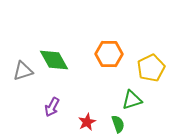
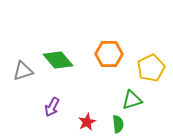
green diamond: moved 4 px right; rotated 12 degrees counterclockwise
green semicircle: rotated 12 degrees clockwise
